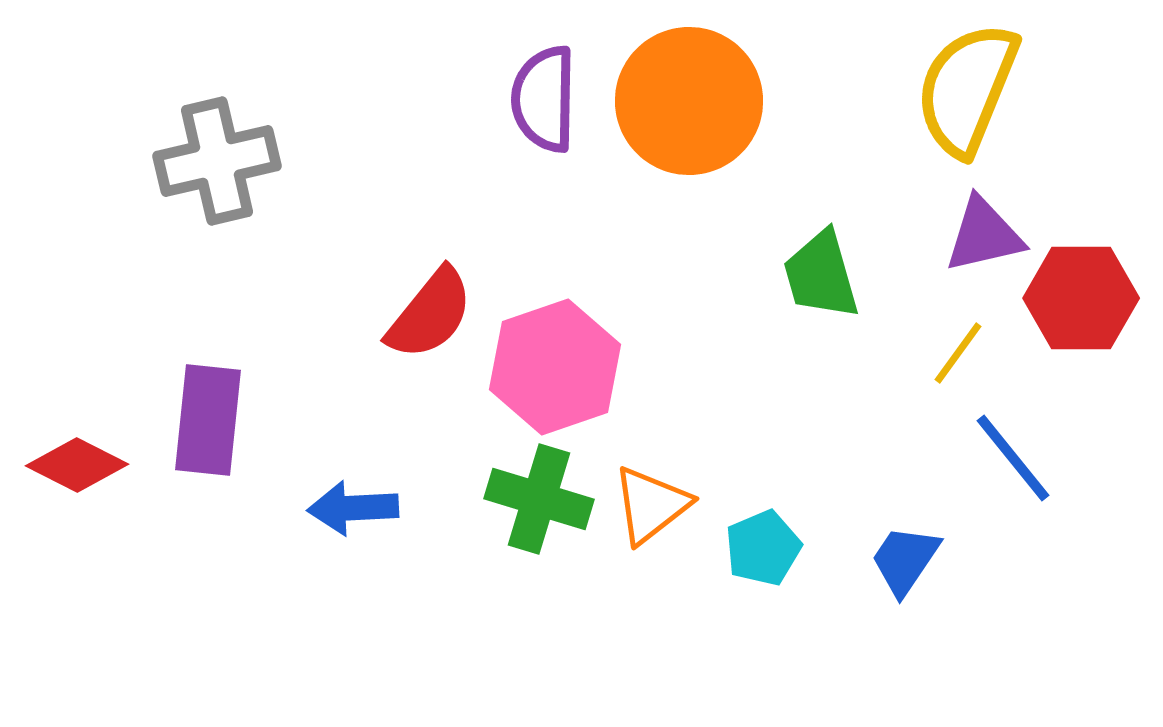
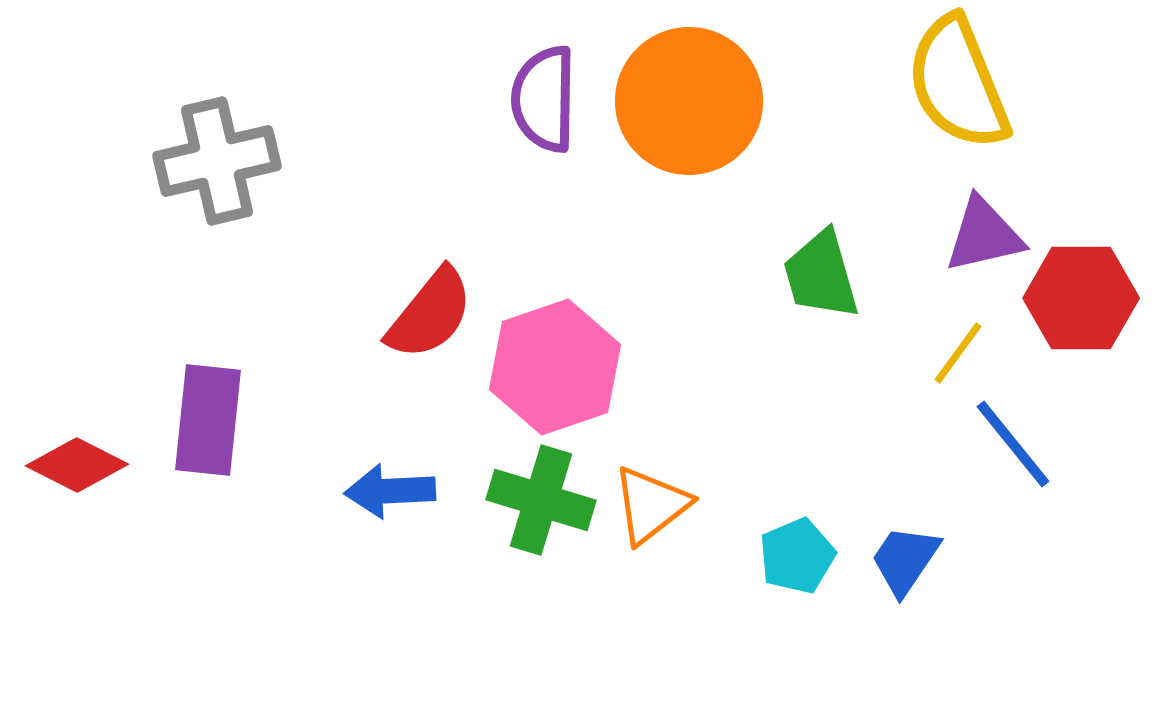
yellow semicircle: moved 9 px left, 6 px up; rotated 44 degrees counterclockwise
blue line: moved 14 px up
green cross: moved 2 px right, 1 px down
blue arrow: moved 37 px right, 17 px up
cyan pentagon: moved 34 px right, 8 px down
